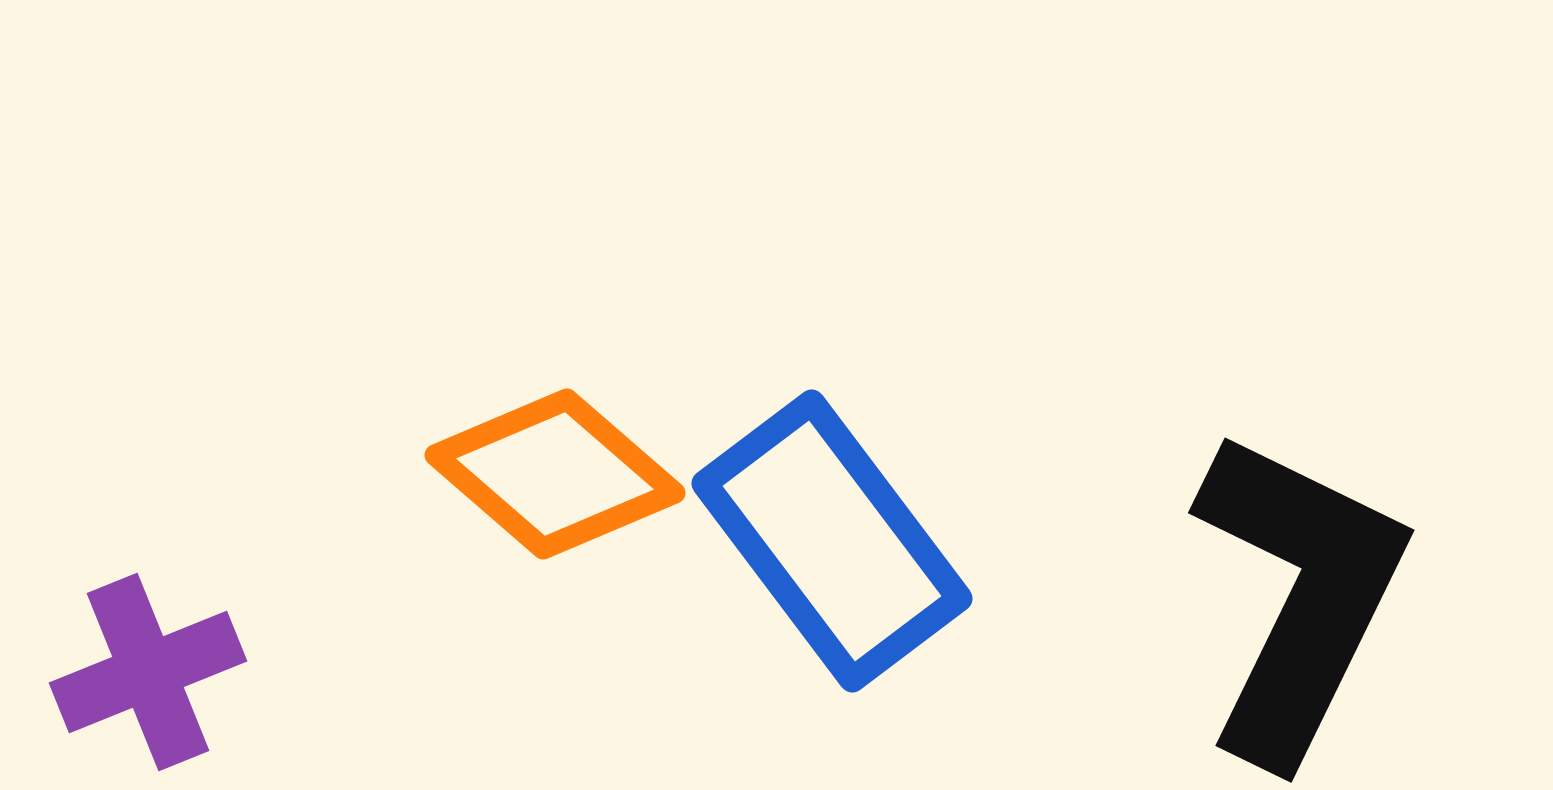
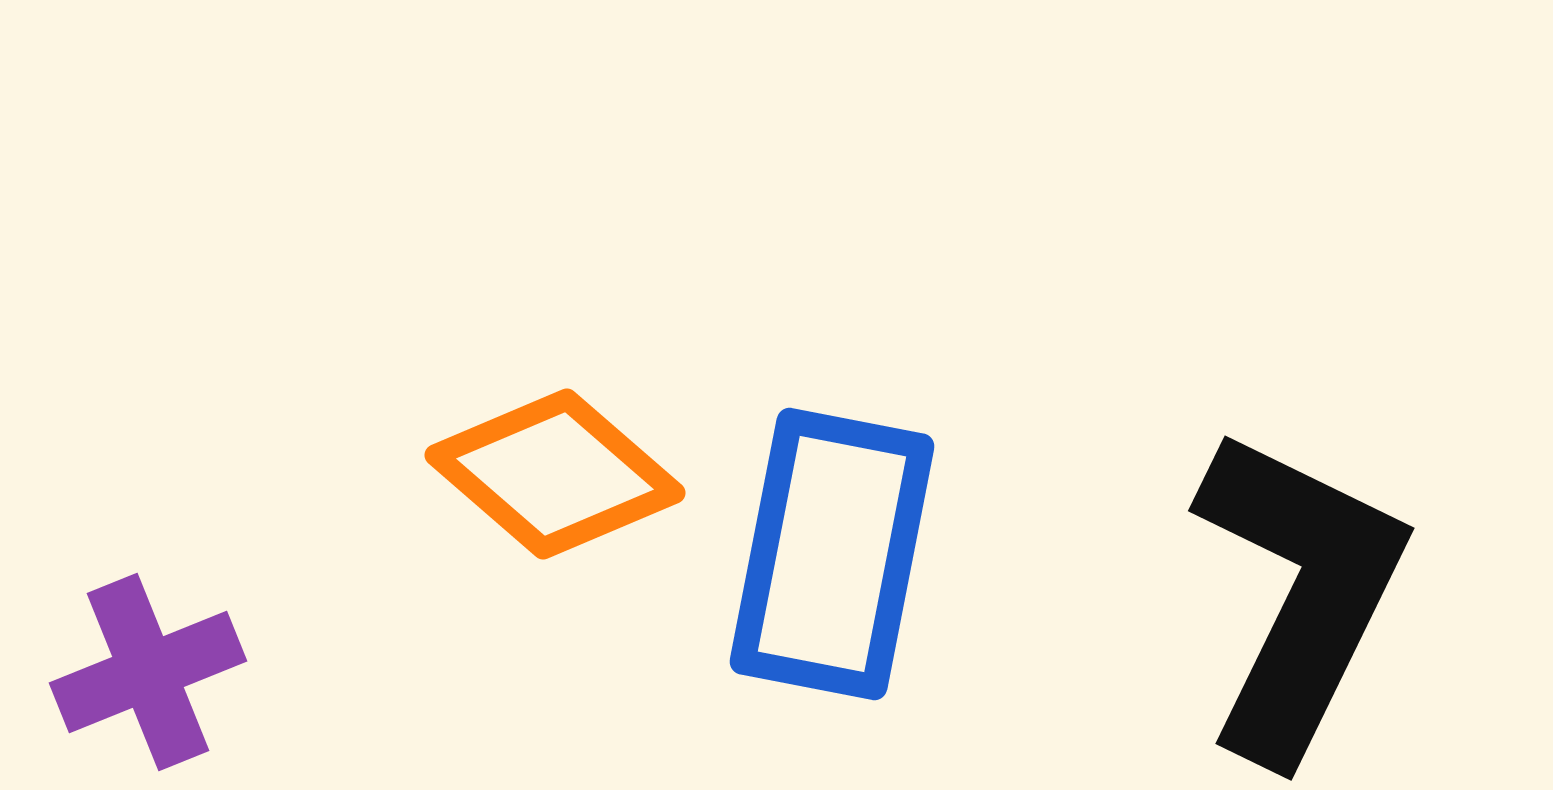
blue rectangle: moved 13 px down; rotated 48 degrees clockwise
black L-shape: moved 2 px up
